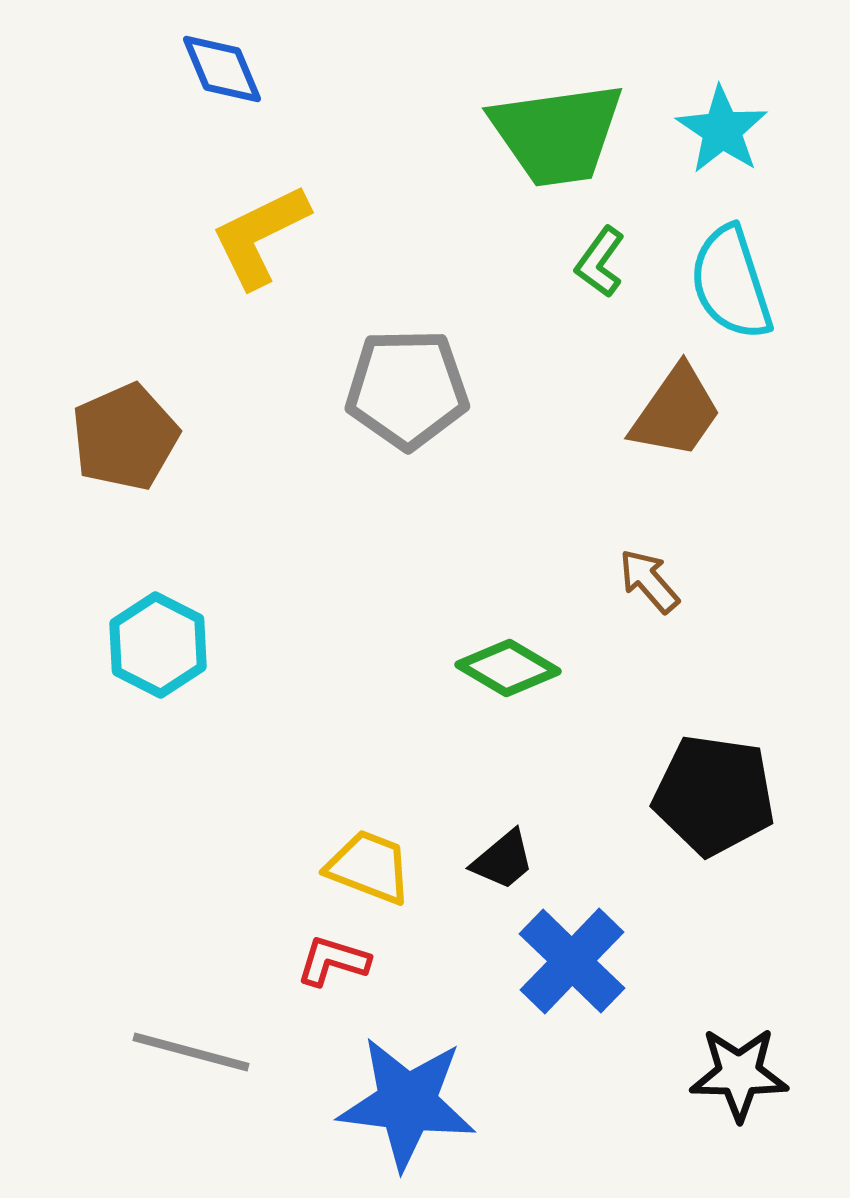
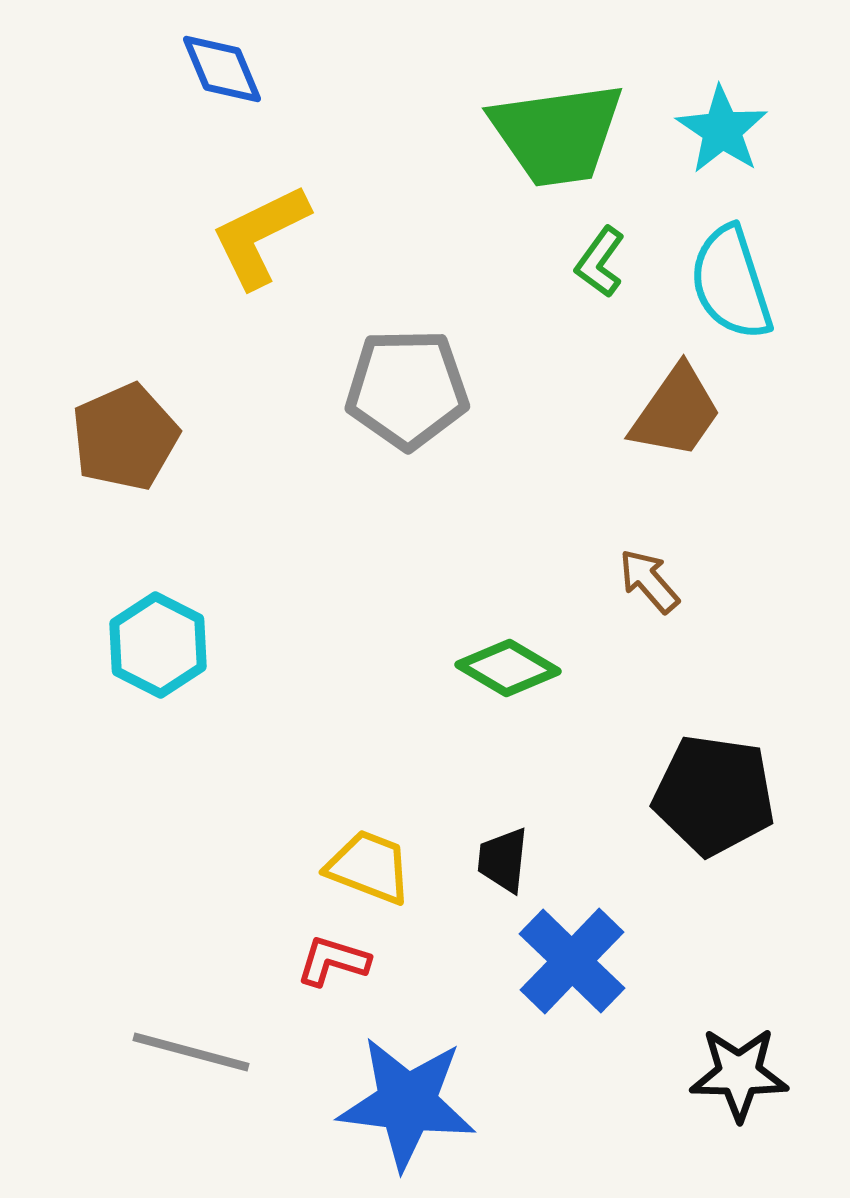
black trapezoid: rotated 136 degrees clockwise
